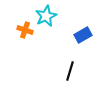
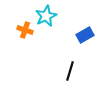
blue rectangle: moved 2 px right
